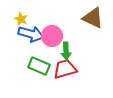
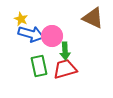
green arrow: moved 1 px left
green rectangle: rotated 55 degrees clockwise
